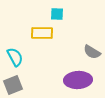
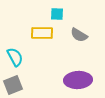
gray semicircle: moved 13 px left, 17 px up
